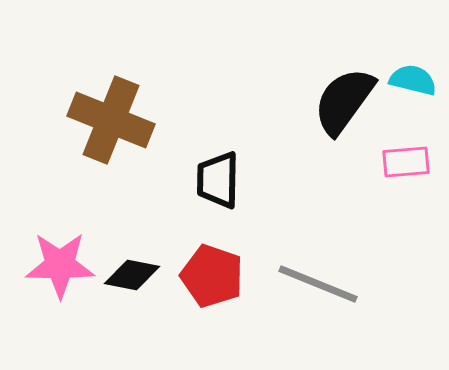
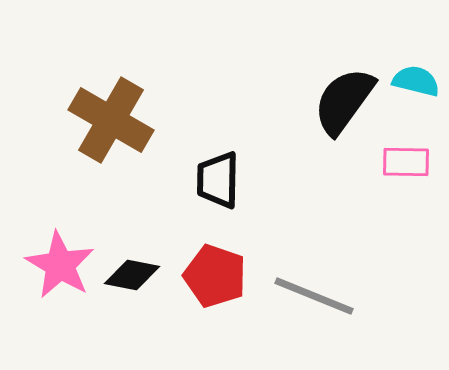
cyan semicircle: moved 3 px right, 1 px down
brown cross: rotated 8 degrees clockwise
pink rectangle: rotated 6 degrees clockwise
pink star: rotated 30 degrees clockwise
red pentagon: moved 3 px right
gray line: moved 4 px left, 12 px down
